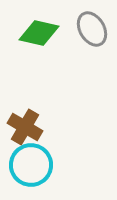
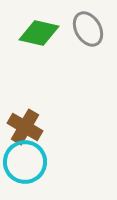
gray ellipse: moved 4 px left
cyan circle: moved 6 px left, 3 px up
